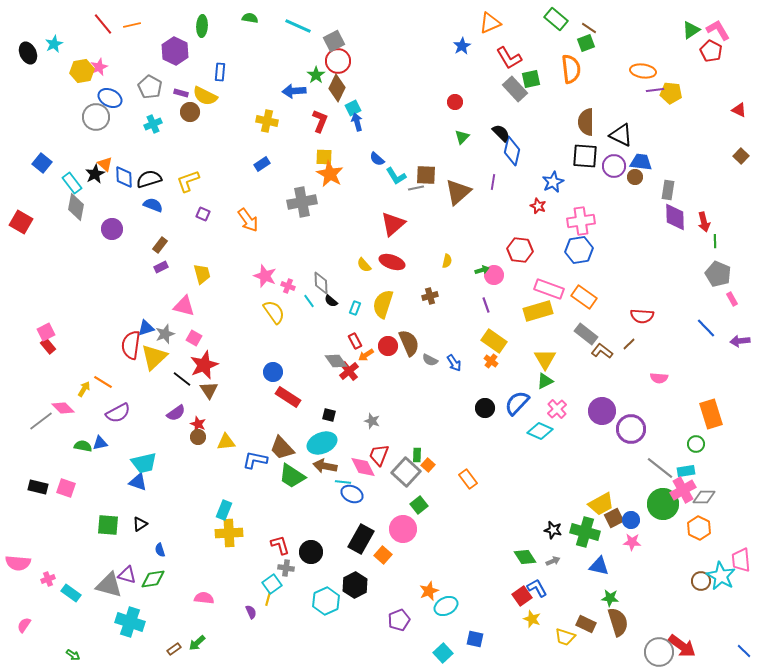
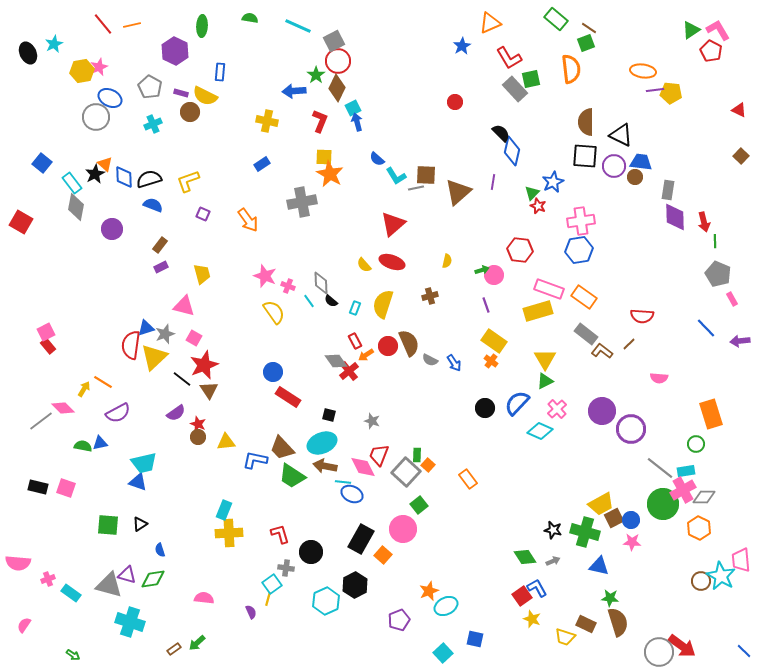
green triangle at (462, 137): moved 70 px right, 56 px down
red L-shape at (280, 545): moved 11 px up
